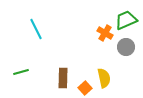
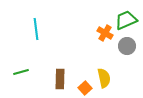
cyan line: rotated 20 degrees clockwise
gray circle: moved 1 px right, 1 px up
brown rectangle: moved 3 px left, 1 px down
